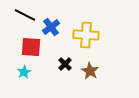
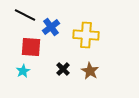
black cross: moved 2 px left, 5 px down
cyan star: moved 1 px left, 1 px up
